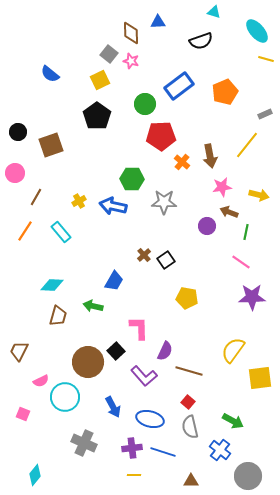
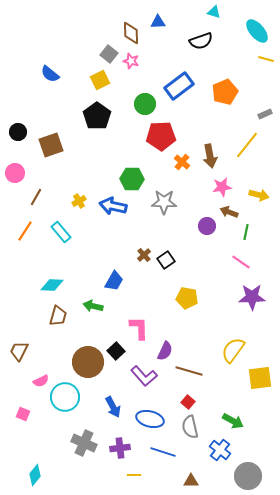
purple cross at (132, 448): moved 12 px left
